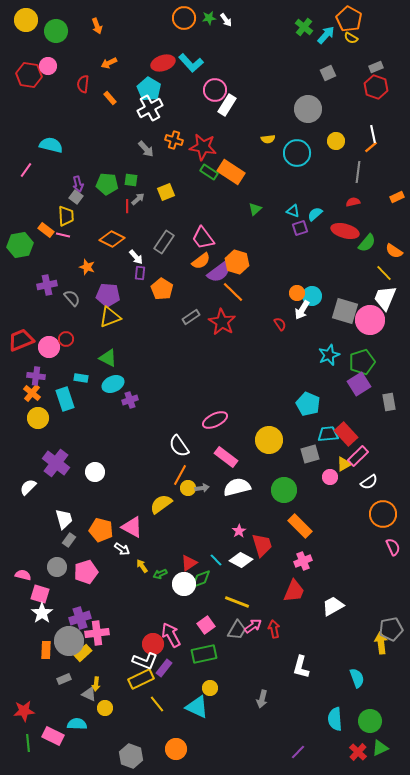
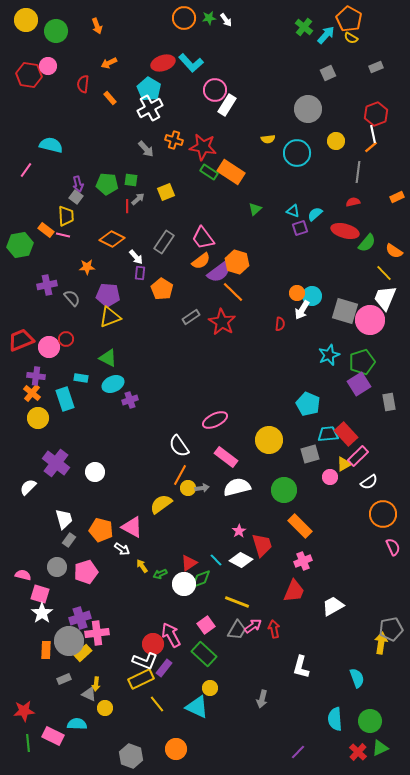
red hexagon at (376, 87): moved 27 px down; rotated 20 degrees clockwise
orange star at (87, 267): rotated 21 degrees counterclockwise
red semicircle at (280, 324): rotated 40 degrees clockwise
yellow arrow at (381, 643): rotated 15 degrees clockwise
green rectangle at (204, 654): rotated 55 degrees clockwise
